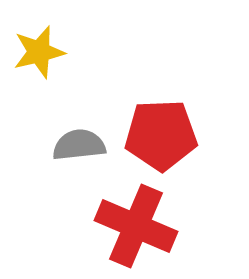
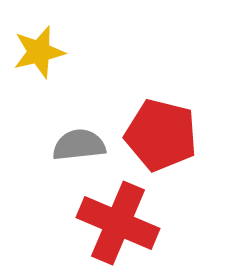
red pentagon: rotated 16 degrees clockwise
red cross: moved 18 px left, 3 px up
